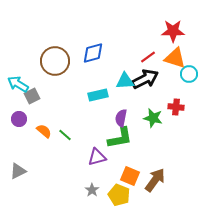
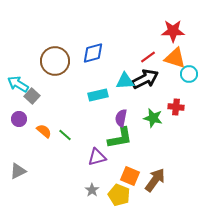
gray square: rotated 21 degrees counterclockwise
